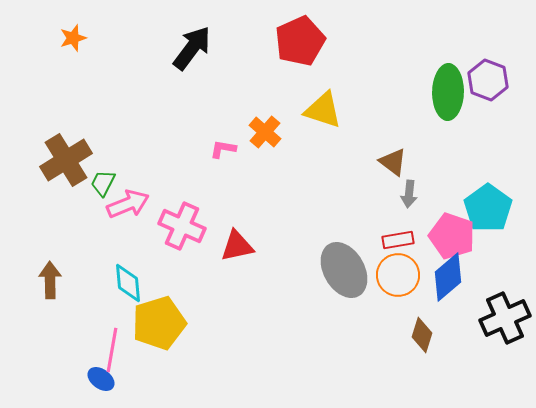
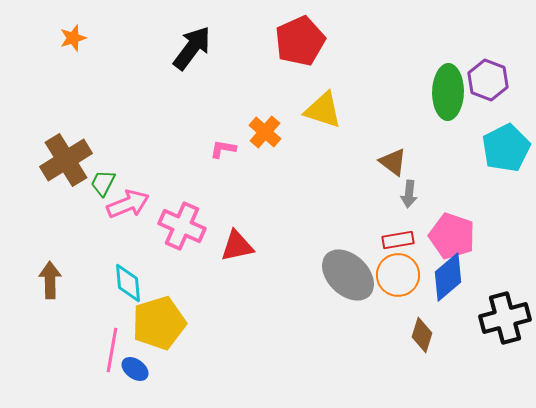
cyan pentagon: moved 18 px right, 60 px up; rotated 9 degrees clockwise
gray ellipse: moved 4 px right, 5 px down; rotated 16 degrees counterclockwise
black cross: rotated 9 degrees clockwise
blue ellipse: moved 34 px right, 10 px up
